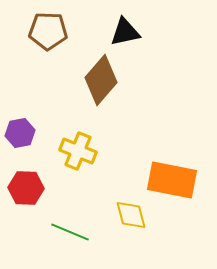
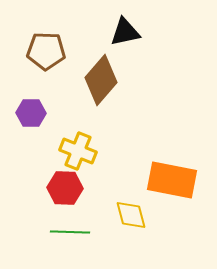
brown pentagon: moved 2 px left, 20 px down
purple hexagon: moved 11 px right, 20 px up; rotated 12 degrees clockwise
red hexagon: moved 39 px right
green line: rotated 21 degrees counterclockwise
